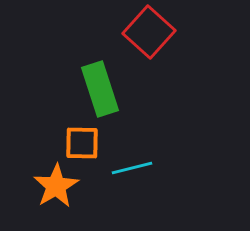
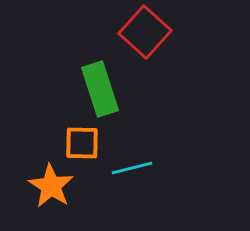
red square: moved 4 px left
orange star: moved 5 px left; rotated 9 degrees counterclockwise
